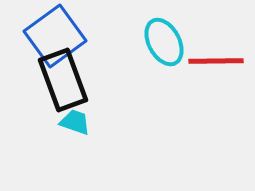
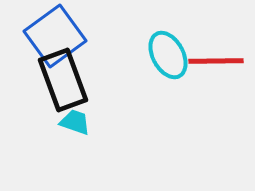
cyan ellipse: moved 4 px right, 13 px down
